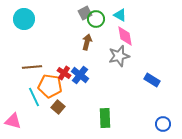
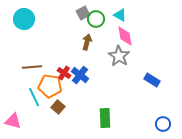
gray square: moved 2 px left
gray star: rotated 25 degrees counterclockwise
